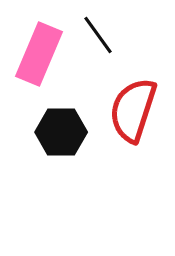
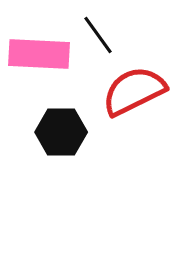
pink rectangle: rotated 70 degrees clockwise
red semicircle: moved 1 px right, 19 px up; rotated 46 degrees clockwise
